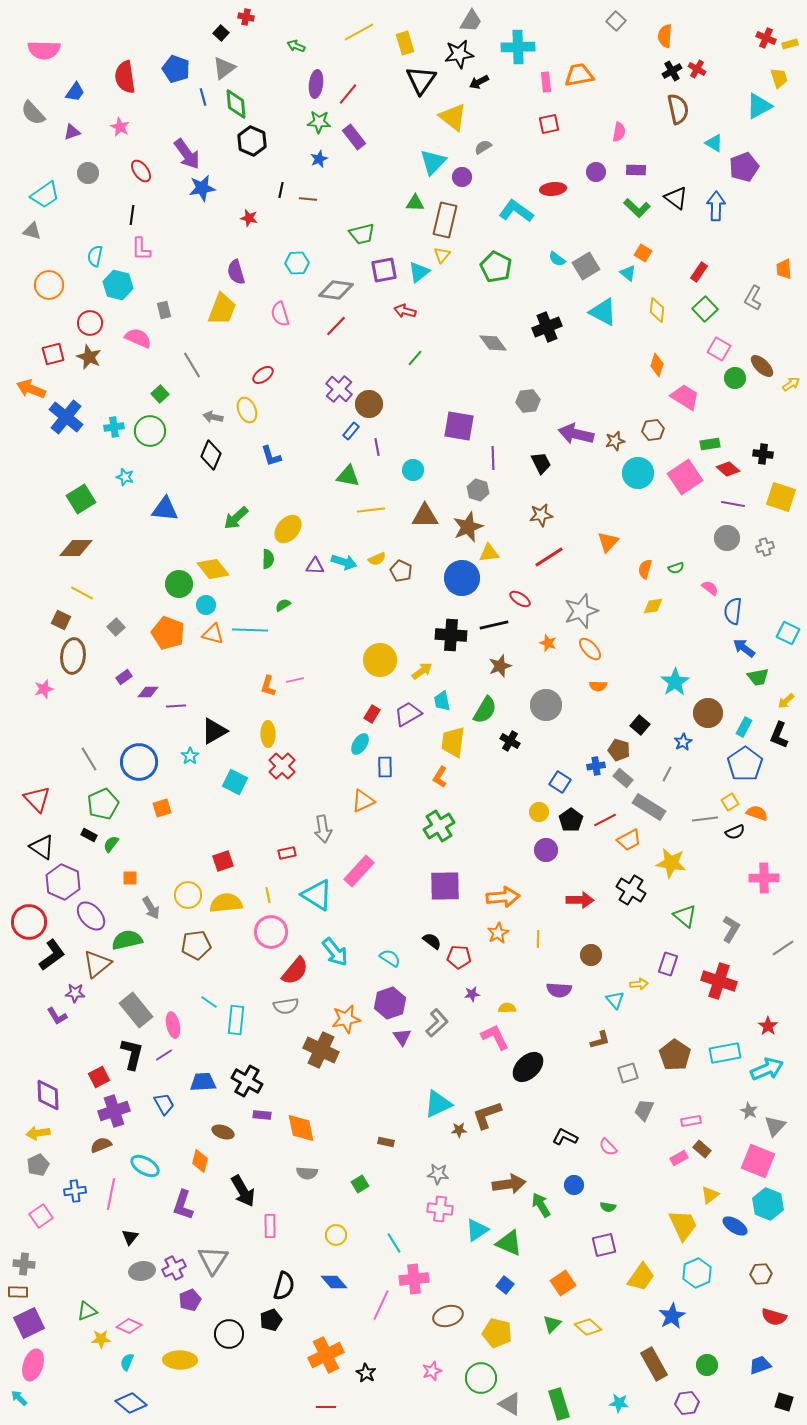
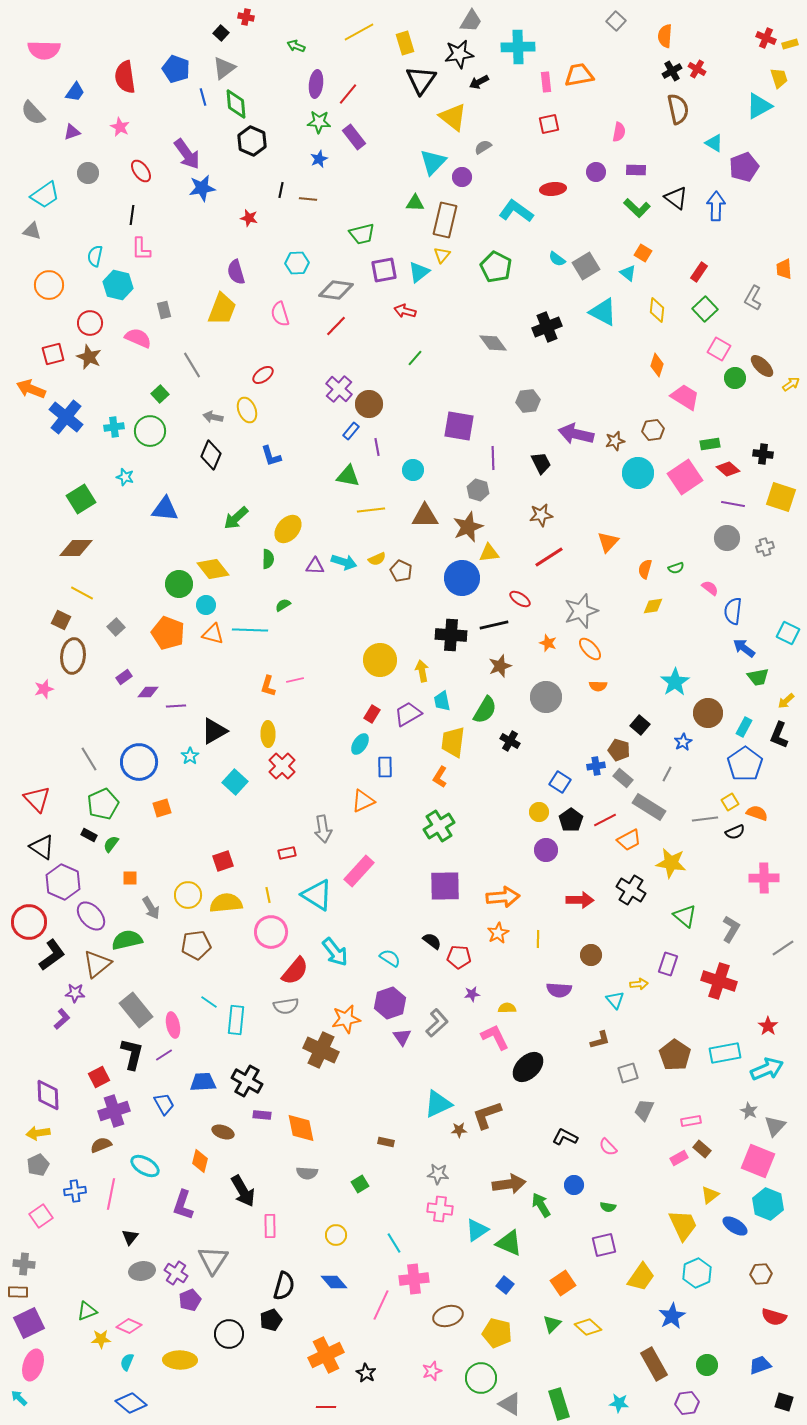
yellow arrow at (422, 671): rotated 65 degrees counterclockwise
gray circle at (546, 705): moved 8 px up
cyan square at (235, 782): rotated 15 degrees clockwise
purple L-shape at (57, 1016): moved 5 px right, 3 px down; rotated 100 degrees counterclockwise
purple cross at (174, 1268): moved 2 px right, 5 px down; rotated 30 degrees counterclockwise
